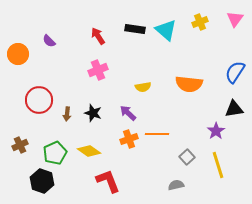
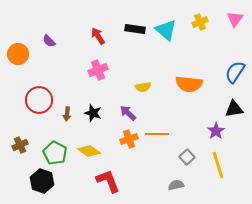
green pentagon: rotated 20 degrees counterclockwise
